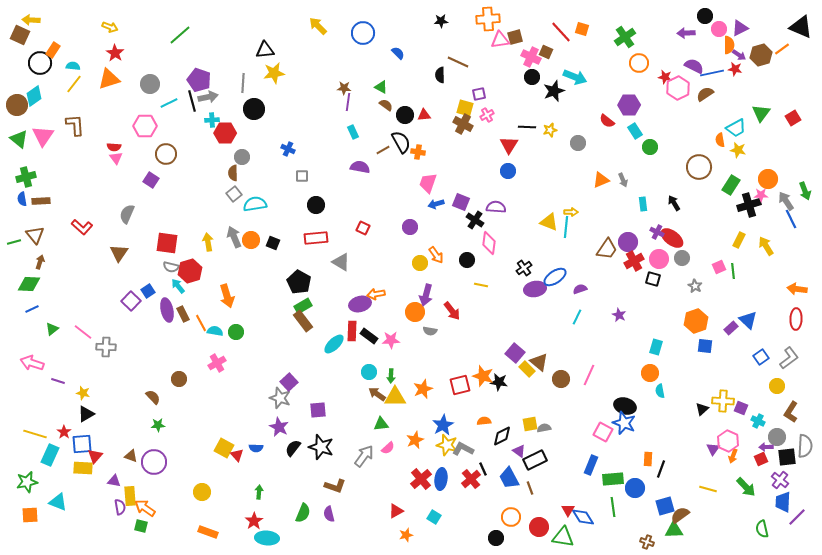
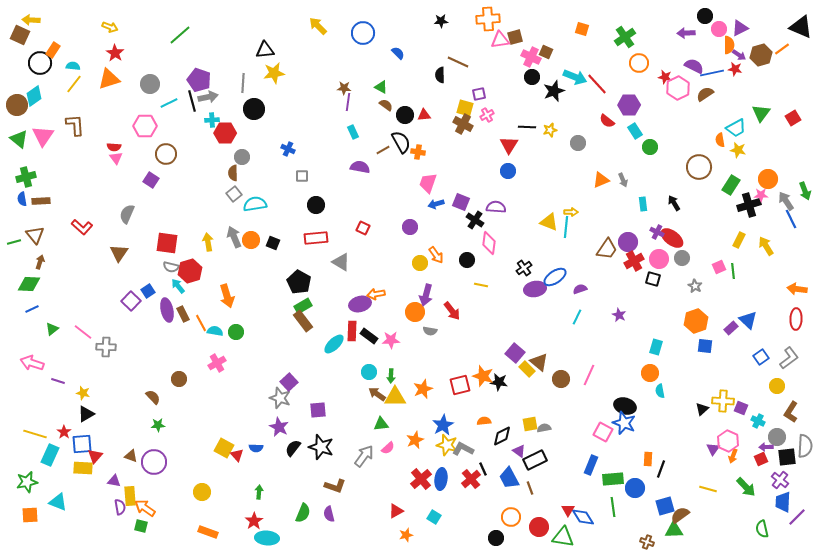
red line at (561, 32): moved 36 px right, 52 px down
